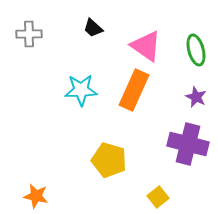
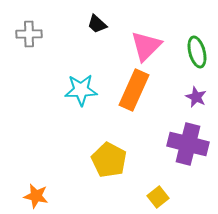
black trapezoid: moved 4 px right, 4 px up
pink triangle: rotated 40 degrees clockwise
green ellipse: moved 1 px right, 2 px down
yellow pentagon: rotated 12 degrees clockwise
